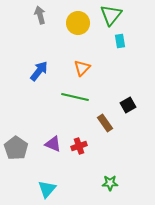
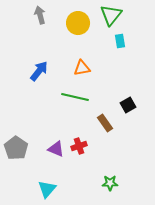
orange triangle: rotated 36 degrees clockwise
purple triangle: moved 3 px right, 5 px down
